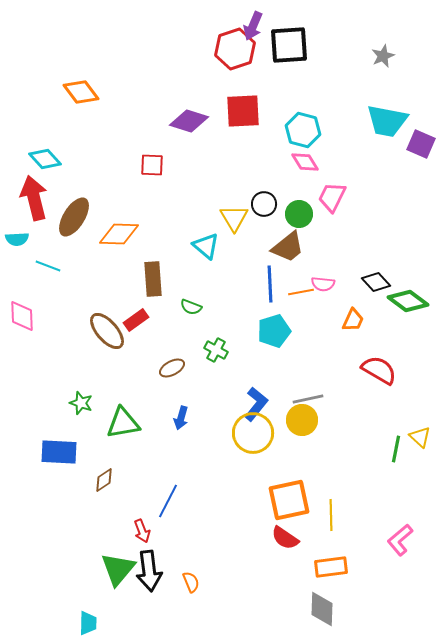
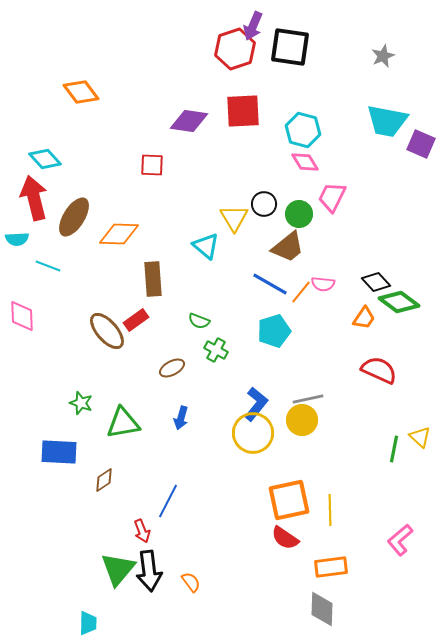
black square at (289, 45): moved 1 px right, 2 px down; rotated 12 degrees clockwise
purple diamond at (189, 121): rotated 9 degrees counterclockwise
blue line at (270, 284): rotated 57 degrees counterclockwise
orange line at (301, 292): rotated 40 degrees counterclockwise
green diamond at (408, 301): moved 9 px left, 1 px down
green semicircle at (191, 307): moved 8 px right, 14 px down
orange trapezoid at (353, 320): moved 11 px right, 2 px up; rotated 10 degrees clockwise
red semicircle at (379, 370): rotated 6 degrees counterclockwise
green line at (396, 449): moved 2 px left
yellow line at (331, 515): moved 1 px left, 5 px up
orange semicircle at (191, 582): rotated 15 degrees counterclockwise
